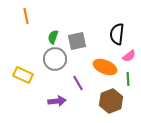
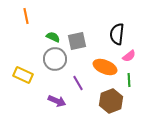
green semicircle: rotated 96 degrees clockwise
green line: moved 1 px right, 1 px down
purple arrow: rotated 30 degrees clockwise
